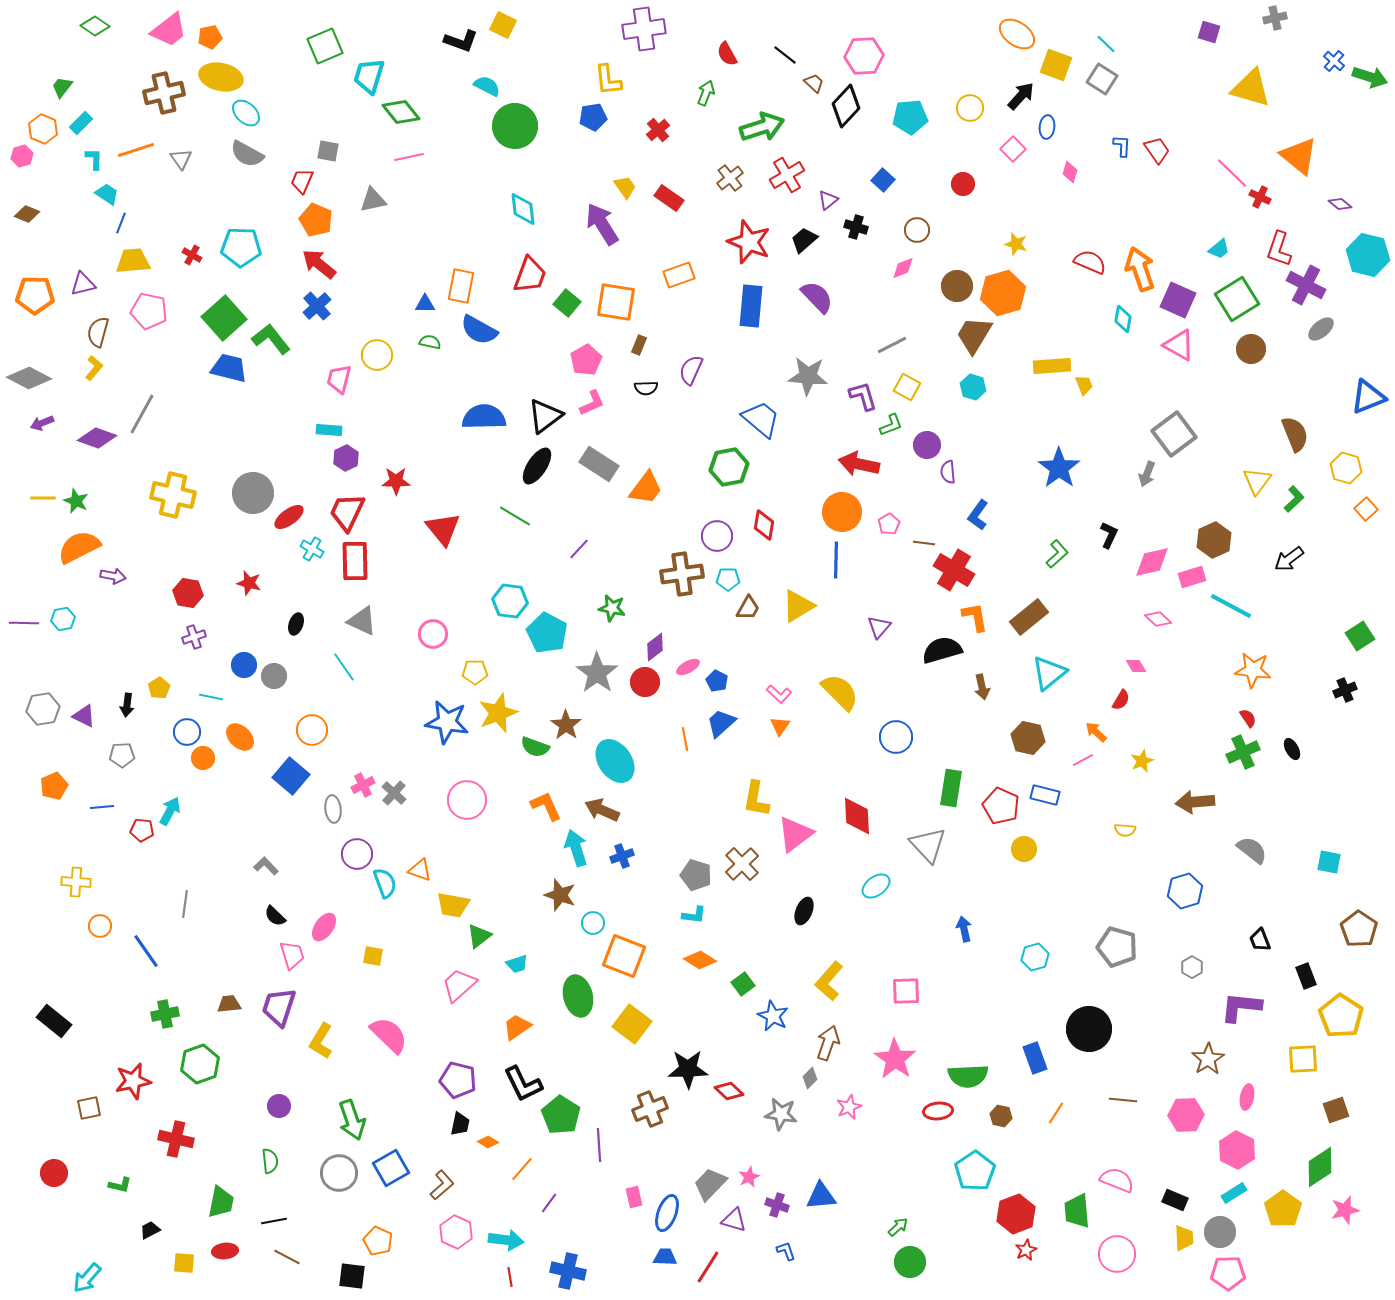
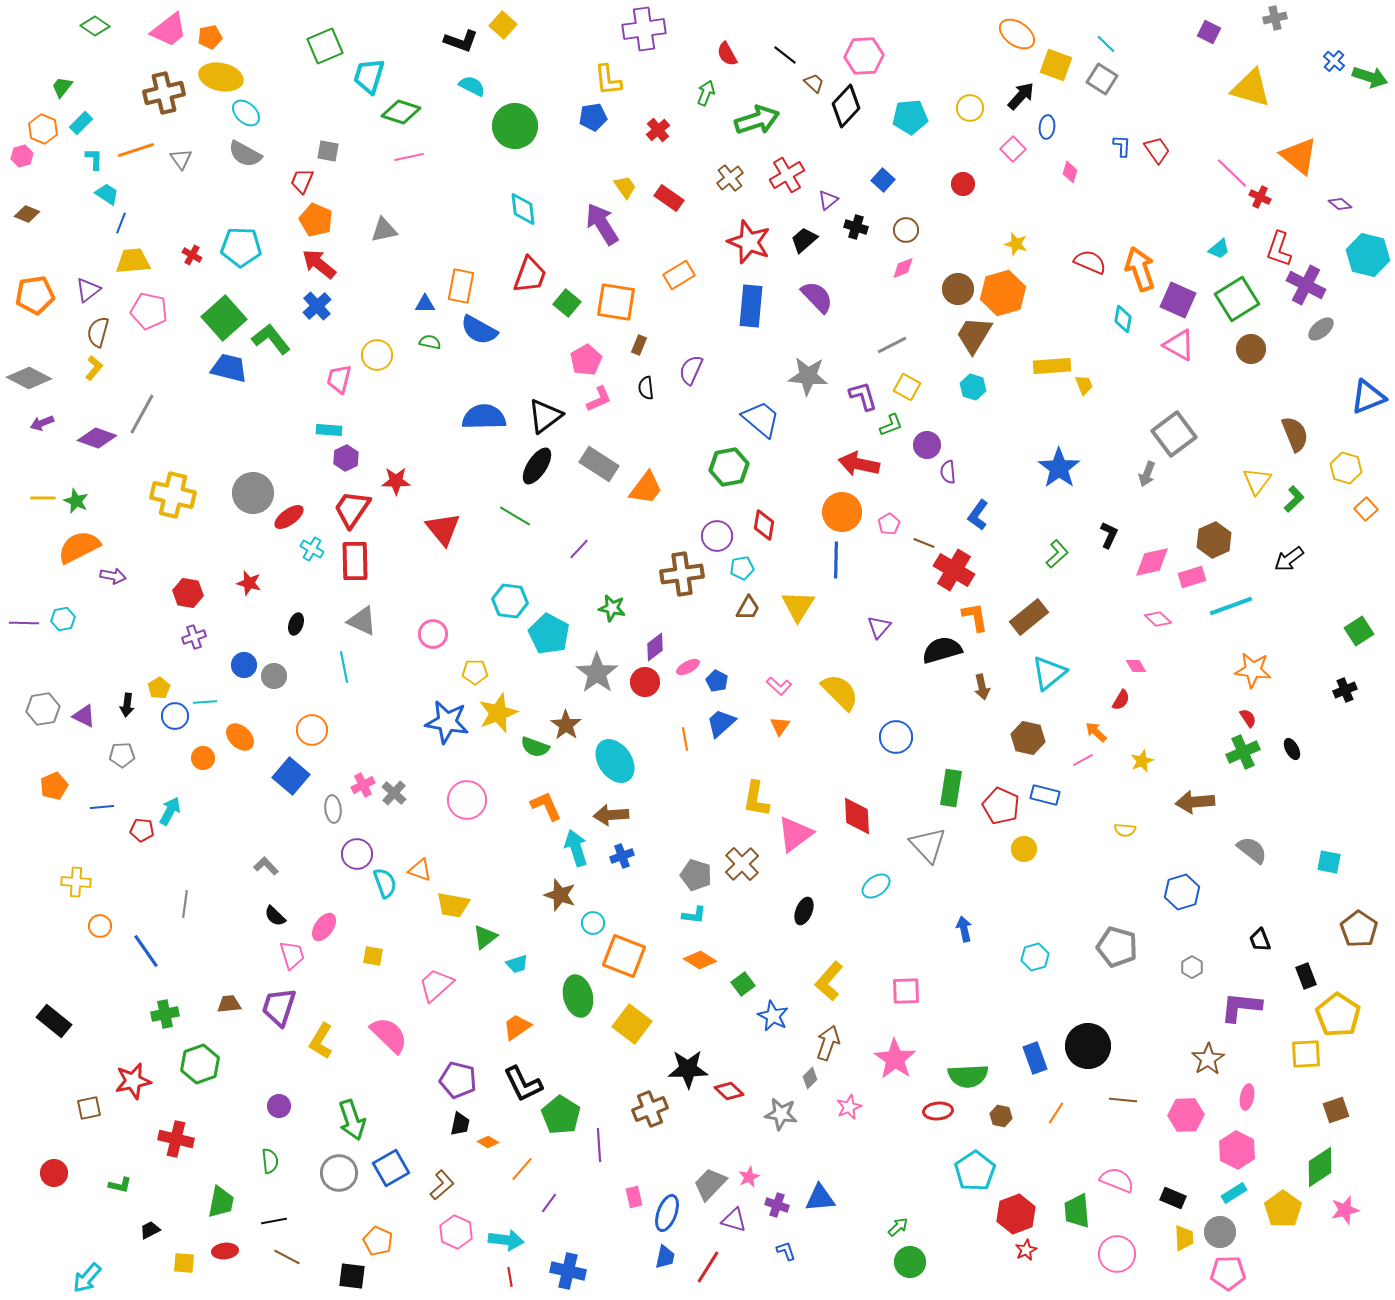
yellow square at (503, 25): rotated 16 degrees clockwise
purple square at (1209, 32): rotated 10 degrees clockwise
cyan semicircle at (487, 86): moved 15 px left
green diamond at (401, 112): rotated 33 degrees counterclockwise
green arrow at (762, 127): moved 5 px left, 7 px up
gray semicircle at (247, 154): moved 2 px left
gray triangle at (373, 200): moved 11 px right, 30 px down
brown circle at (917, 230): moved 11 px left
orange rectangle at (679, 275): rotated 12 degrees counterclockwise
purple triangle at (83, 284): moved 5 px right, 6 px down; rotated 24 degrees counterclockwise
brown circle at (957, 286): moved 1 px right, 3 px down
orange pentagon at (35, 295): rotated 9 degrees counterclockwise
black semicircle at (646, 388): rotated 85 degrees clockwise
pink L-shape at (592, 403): moved 7 px right, 4 px up
red trapezoid at (347, 512): moved 5 px right, 3 px up; rotated 9 degrees clockwise
brown line at (924, 543): rotated 15 degrees clockwise
cyan pentagon at (728, 579): moved 14 px right, 11 px up; rotated 10 degrees counterclockwise
yellow triangle at (798, 606): rotated 27 degrees counterclockwise
cyan line at (1231, 606): rotated 48 degrees counterclockwise
cyan pentagon at (547, 633): moved 2 px right, 1 px down
green square at (1360, 636): moved 1 px left, 5 px up
cyan line at (344, 667): rotated 24 degrees clockwise
pink L-shape at (779, 694): moved 8 px up
cyan line at (211, 697): moved 6 px left, 5 px down; rotated 15 degrees counterclockwise
blue circle at (187, 732): moved 12 px left, 16 px up
brown arrow at (602, 810): moved 9 px right, 5 px down; rotated 28 degrees counterclockwise
blue hexagon at (1185, 891): moved 3 px left, 1 px down
green triangle at (479, 936): moved 6 px right, 1 px down
pink trapezoid at (459, 985): moved 23 px left
yellow pentagon at (1341, 1016): moved 3 px left, 1 px up
black circle at (1089, 1029): moved 1 px left, 17 px down
yellow square at (1303, 1059): moved 3 px right, 5 px up
blue triangle at (821, 1196): moved 1 px left, 2 px down
black rectangle at (1175, 1200): moved 2 px left, 2 px up
blue trapezoid at (665, 1257): rotated 100 degrees clockwise
